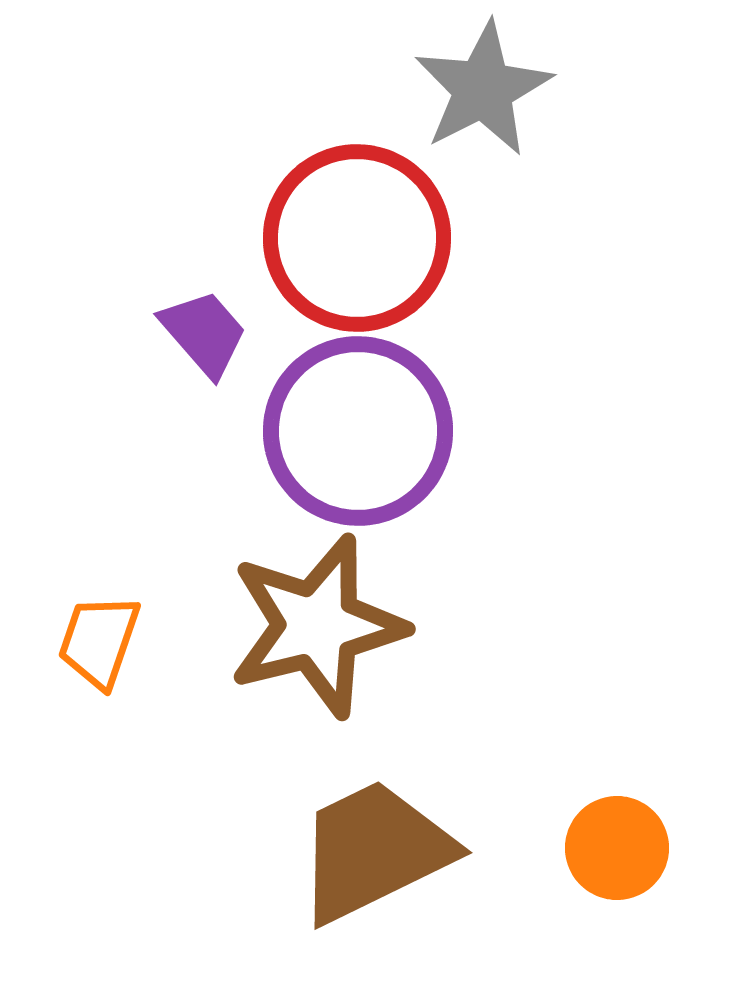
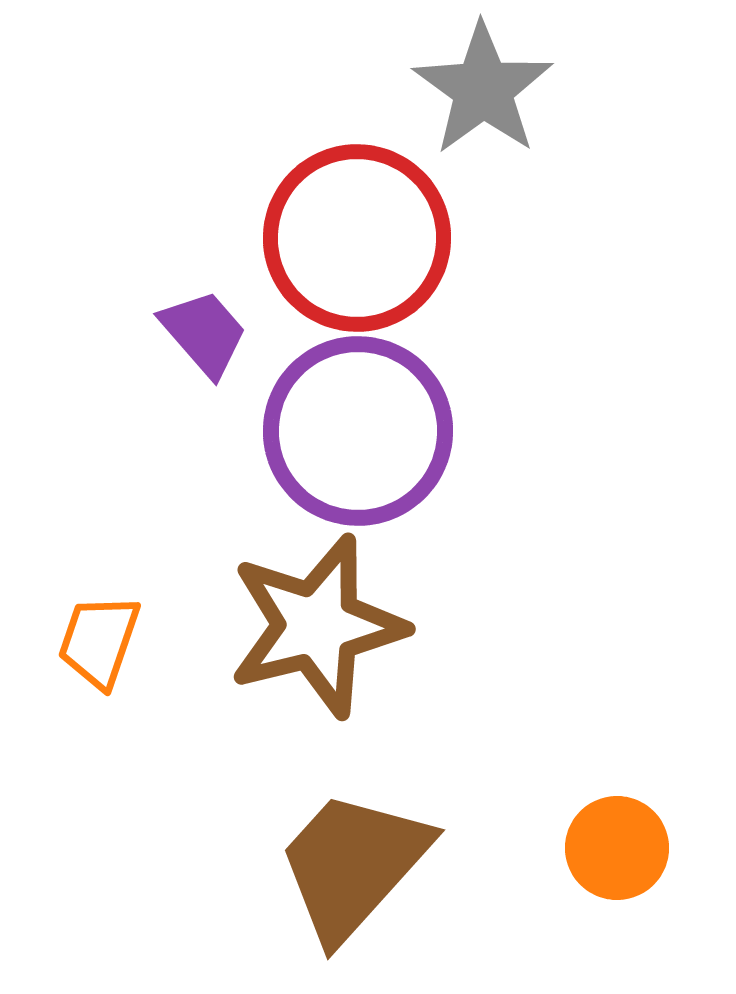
gray star: rotated 9 degrees counterclockwise
brown trapezoid: moved 21 px left, 14 px down; rotated 22 degrees counterclockwise
